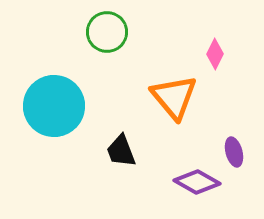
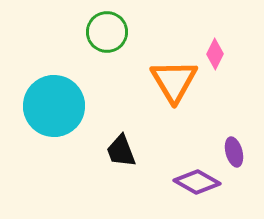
orange triangle: moved 16 px up; rotated 9 degrees clockwise
